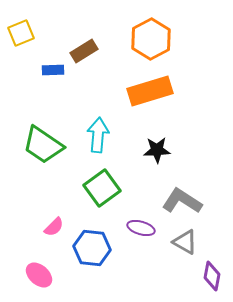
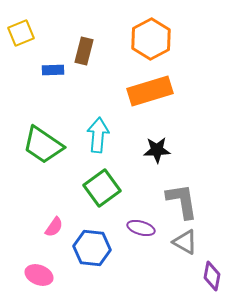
brown rectangle: rotated 44 degrees counterclockwise
gray L-shape: rotated 48 degrees clockwise
pink semicircle: rotated 10 degrees counterclockwise
pink ellipse: rotated 20 degrees counterclockwise
